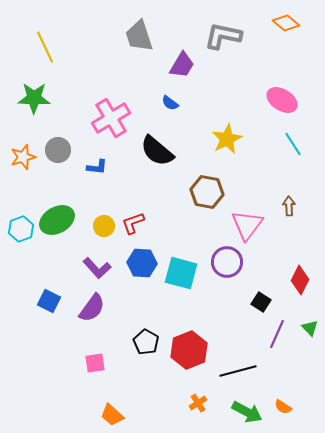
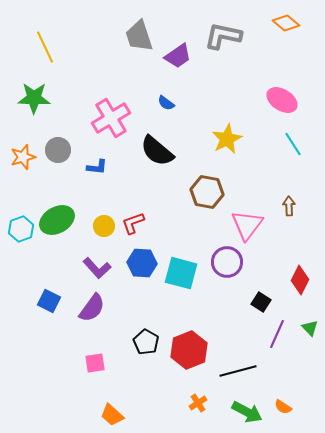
purple trapezoid: moved 4 px left, 9 px up; rotated 24 degrees clockwise
blue semicircle: moved 4 px left
